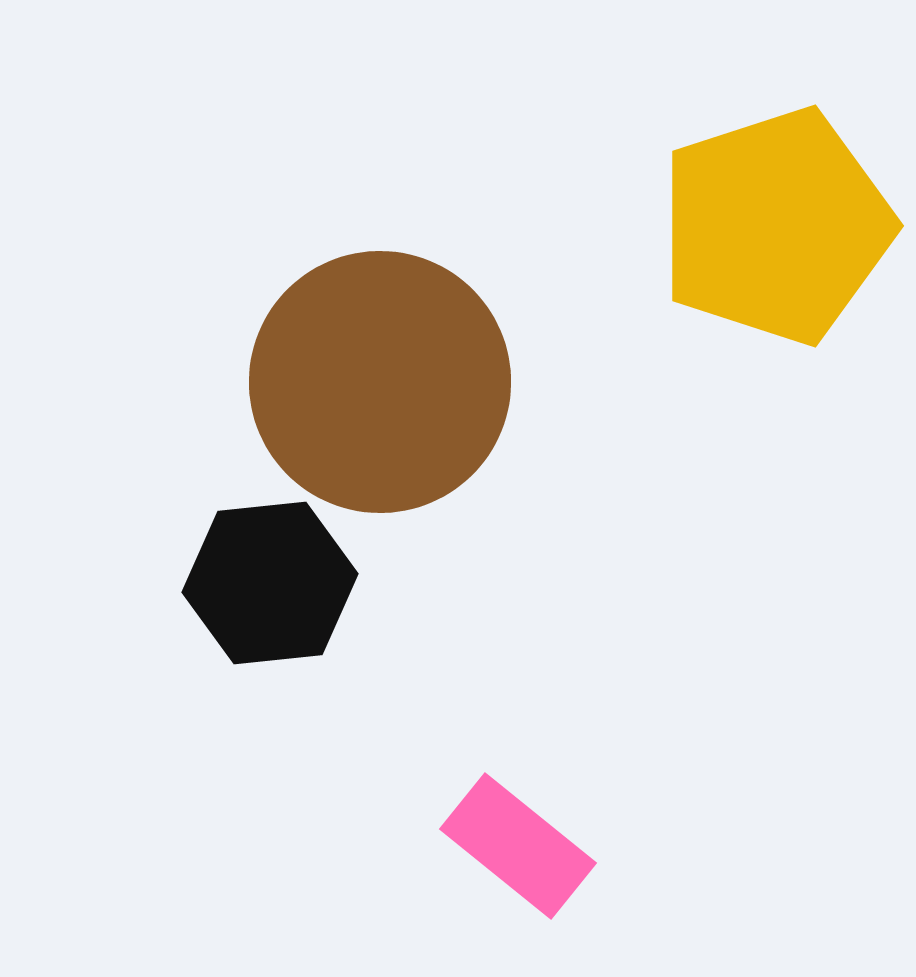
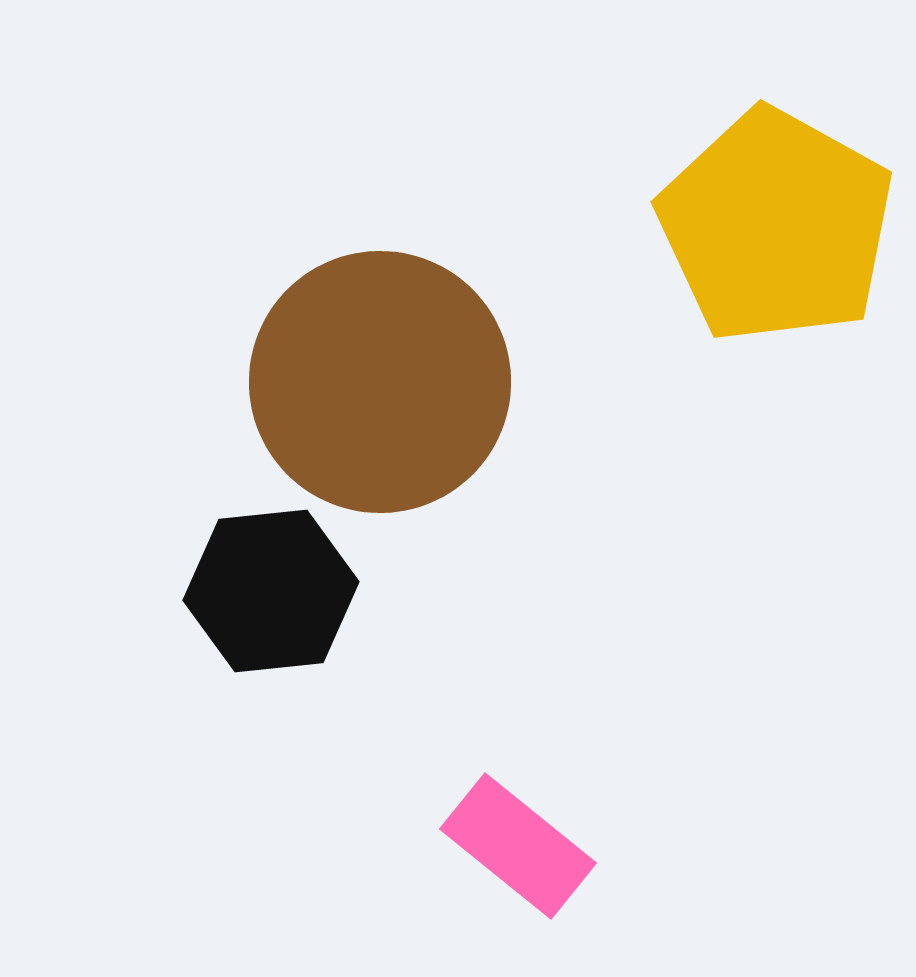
yellow pentagon: rotated 25 degrees counterclockwise
black hexagon: moved 1 px right, 8 px down
